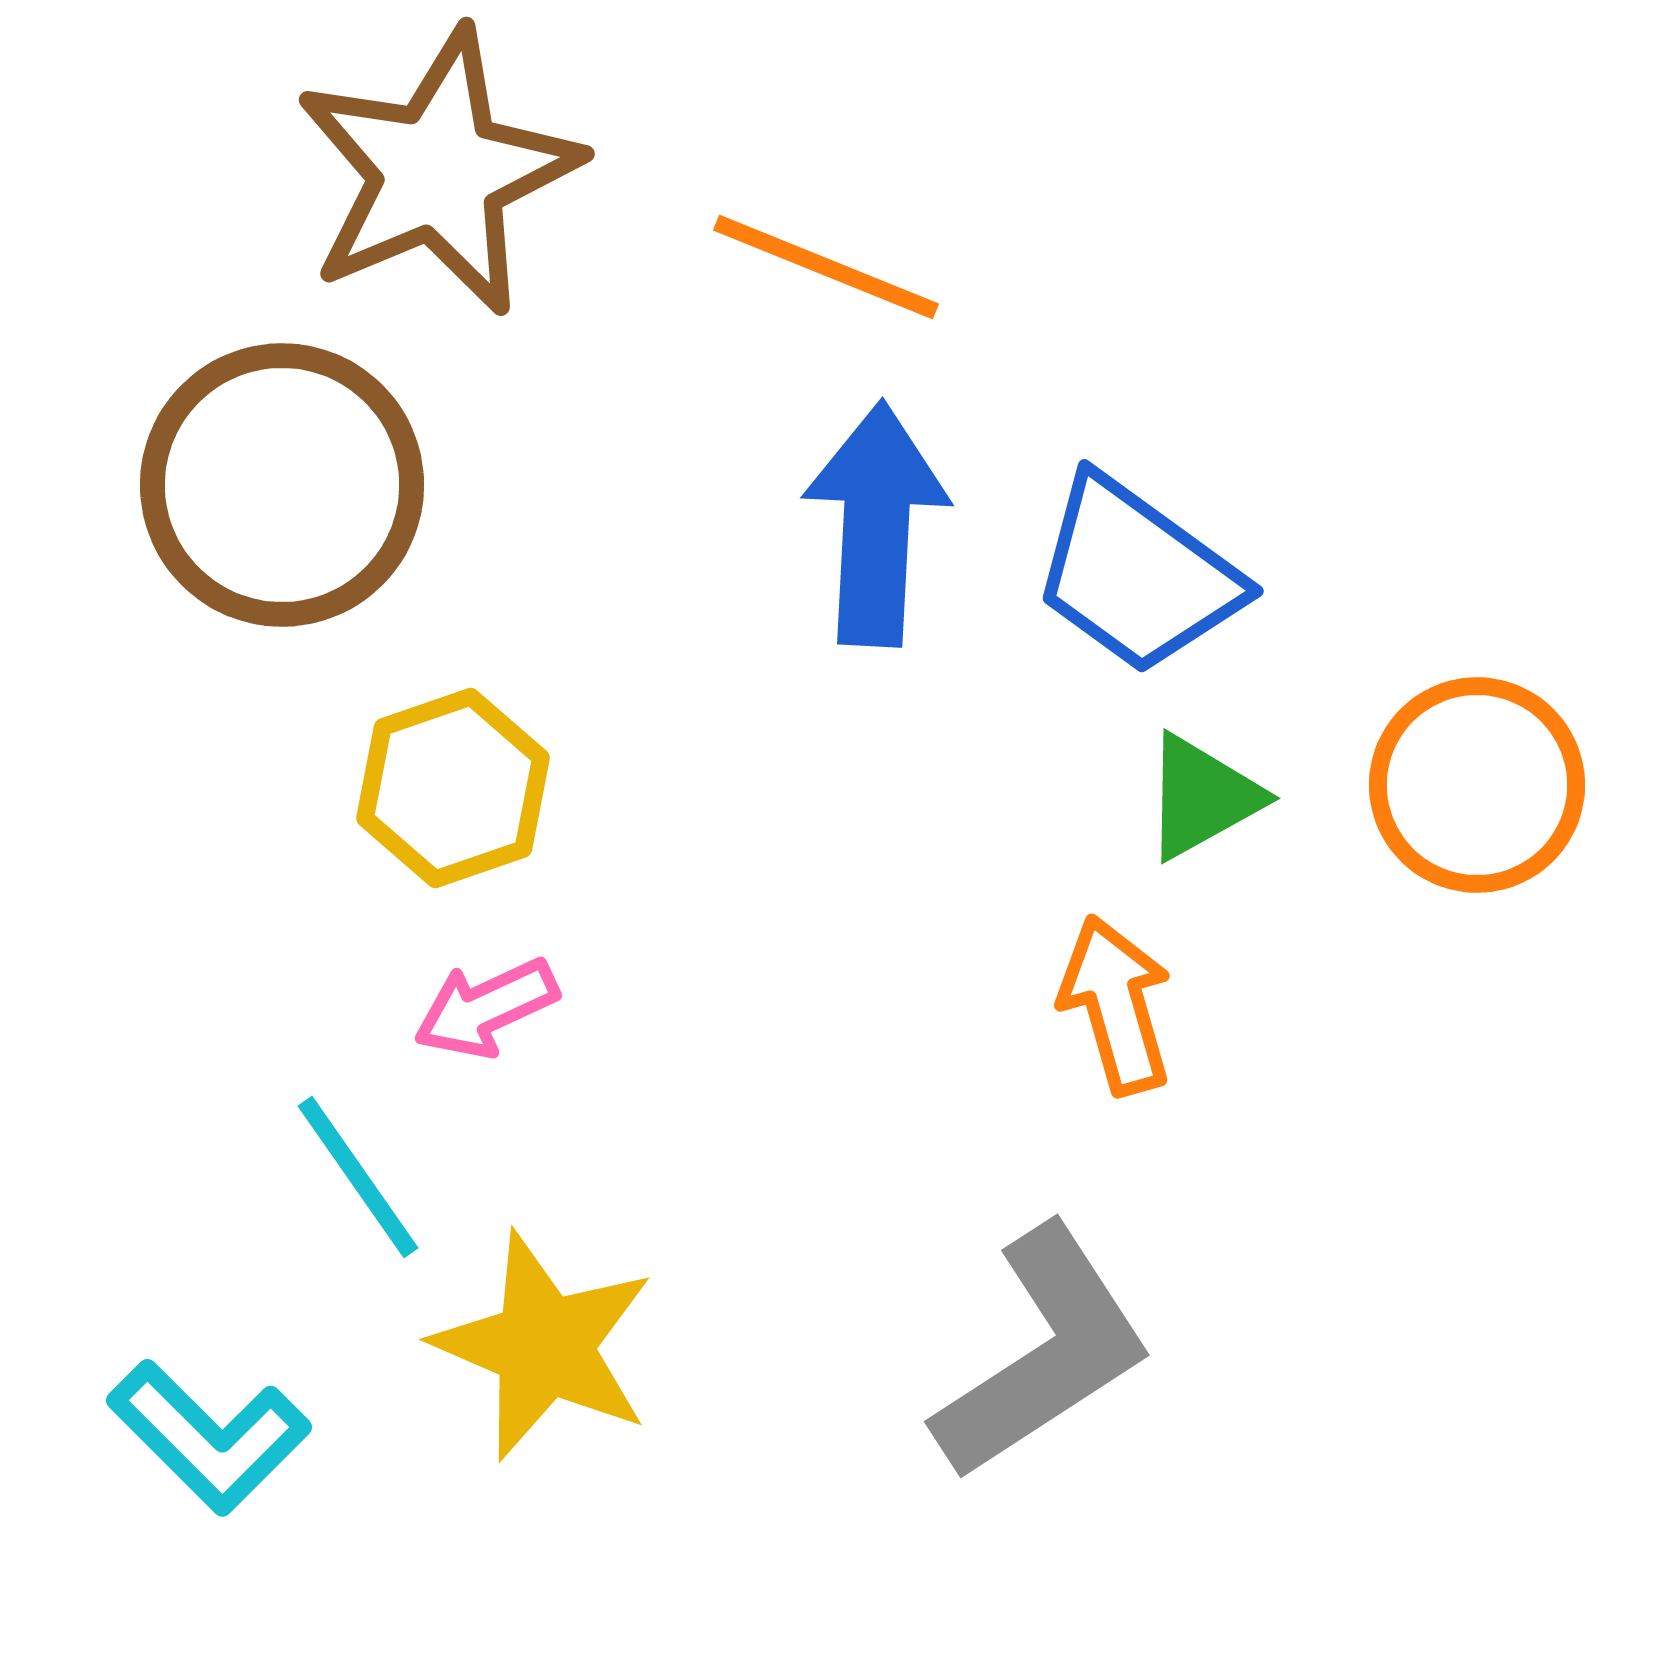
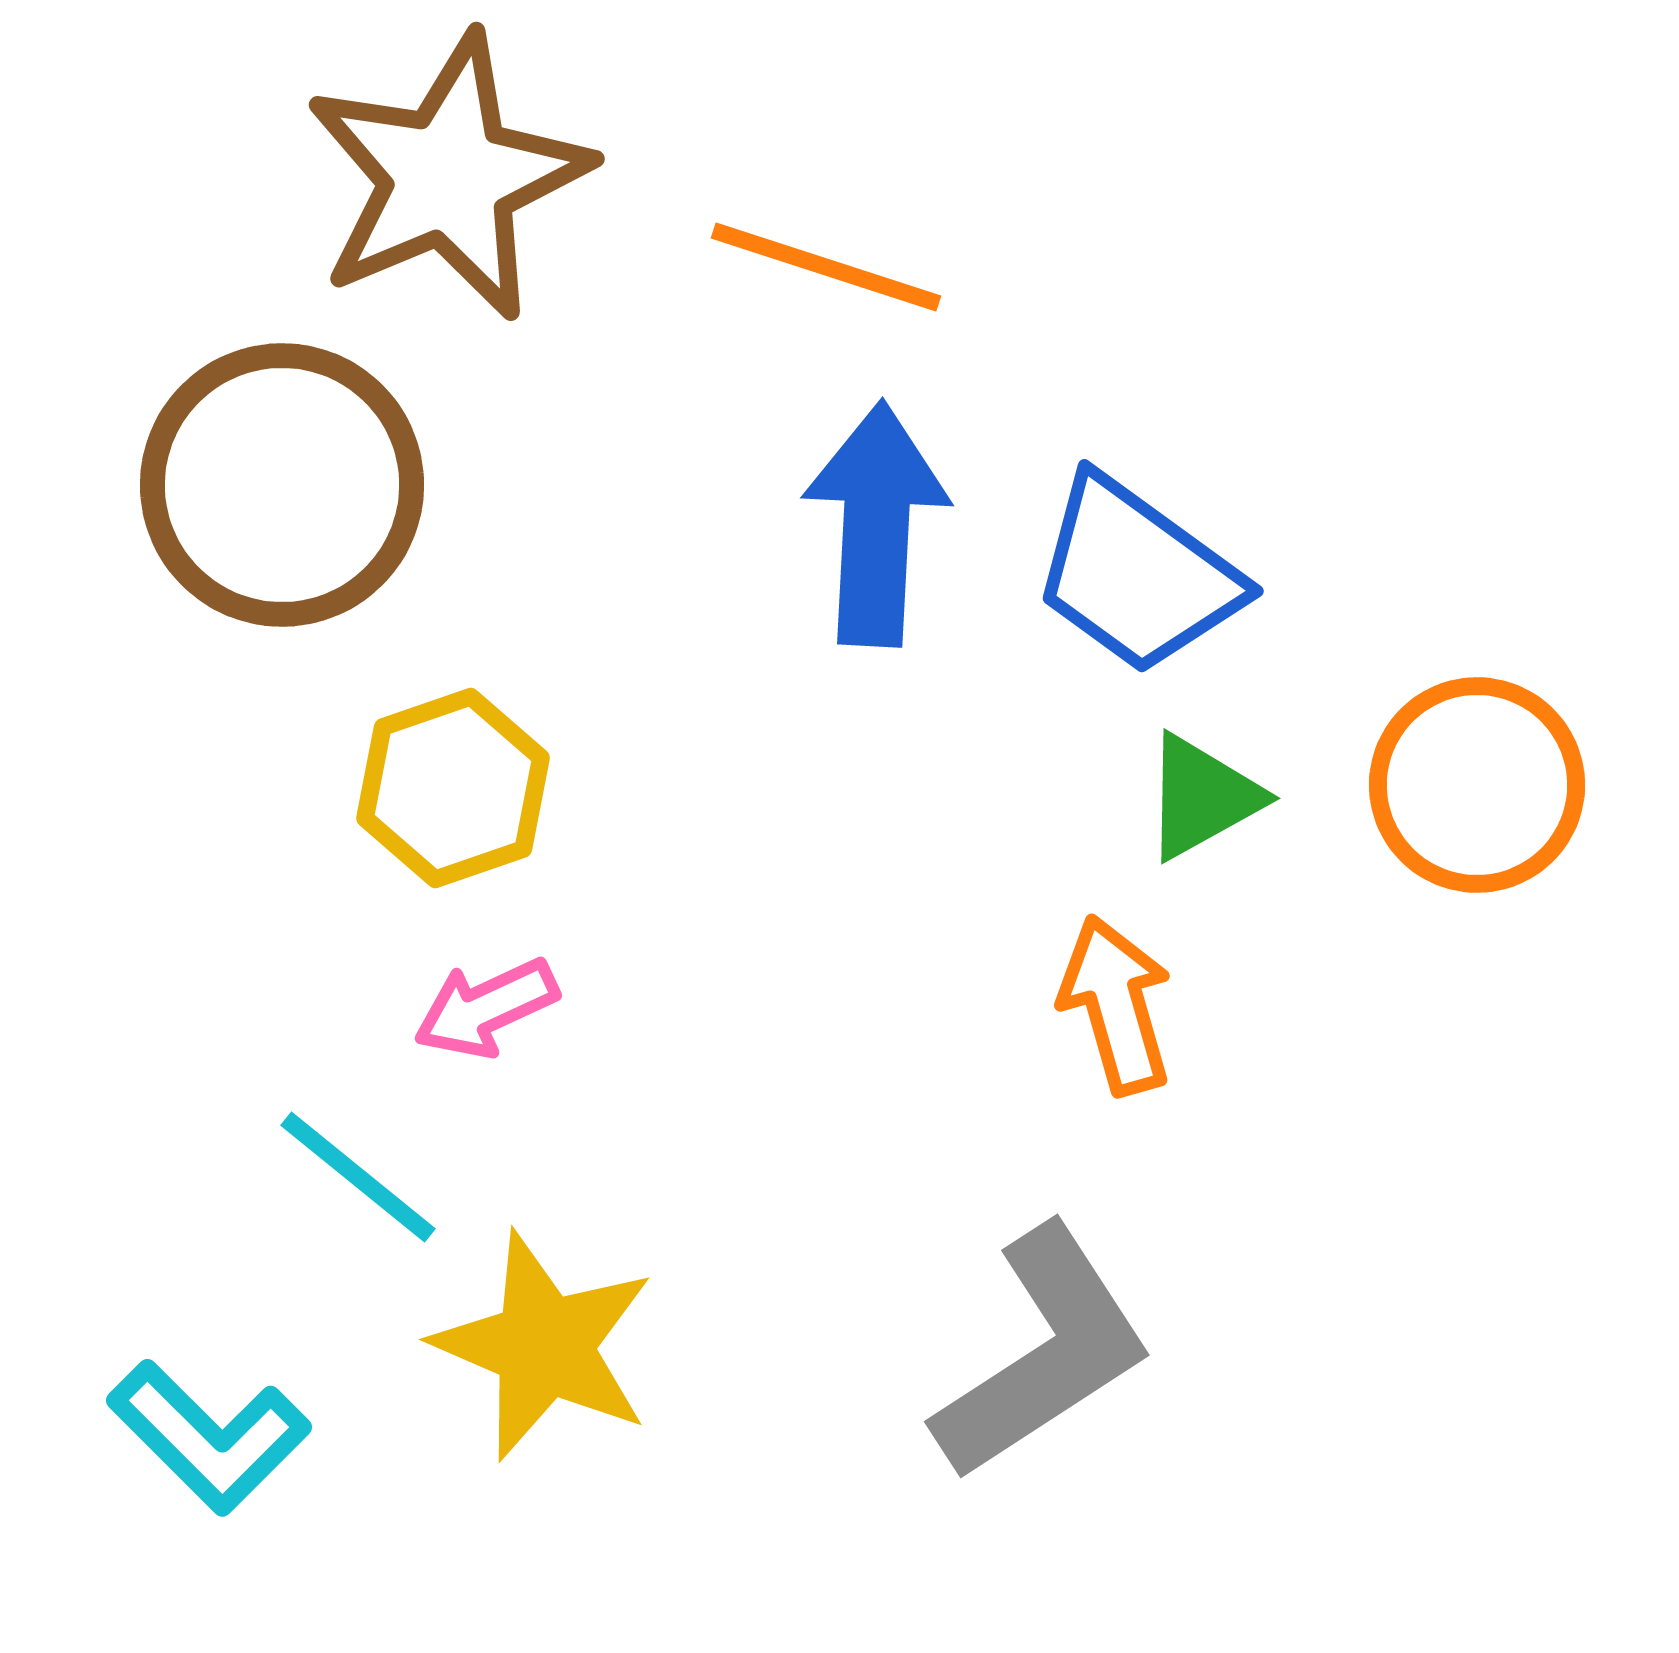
brown star: moved 10 px right, 5 px down
orange line: rotated 4 degrees counterclockwise
cyan line: rotated 16 degrees counterclockwise
